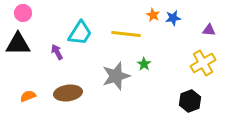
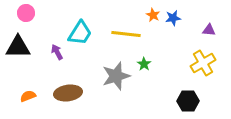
pink circle: moved 3 px right
black triangle: moved 3 px down
black hexagon: moved 2 px left; rotated 20 degrees clockwise
